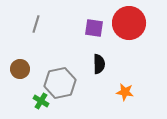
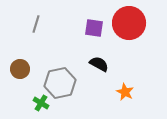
black semicircle: rotated 60 degrees counterclockwise
orange star: rotated 18 degrees clockwise
green cross: moved 2 px down
